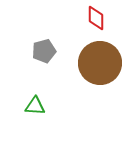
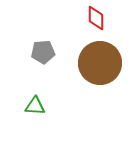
gray pentagon: moved 1 px left, 1 px down; rotated 10 degrees clockwise
